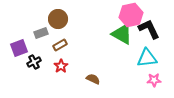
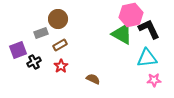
purple square: moved 1 px left, 2 px down
